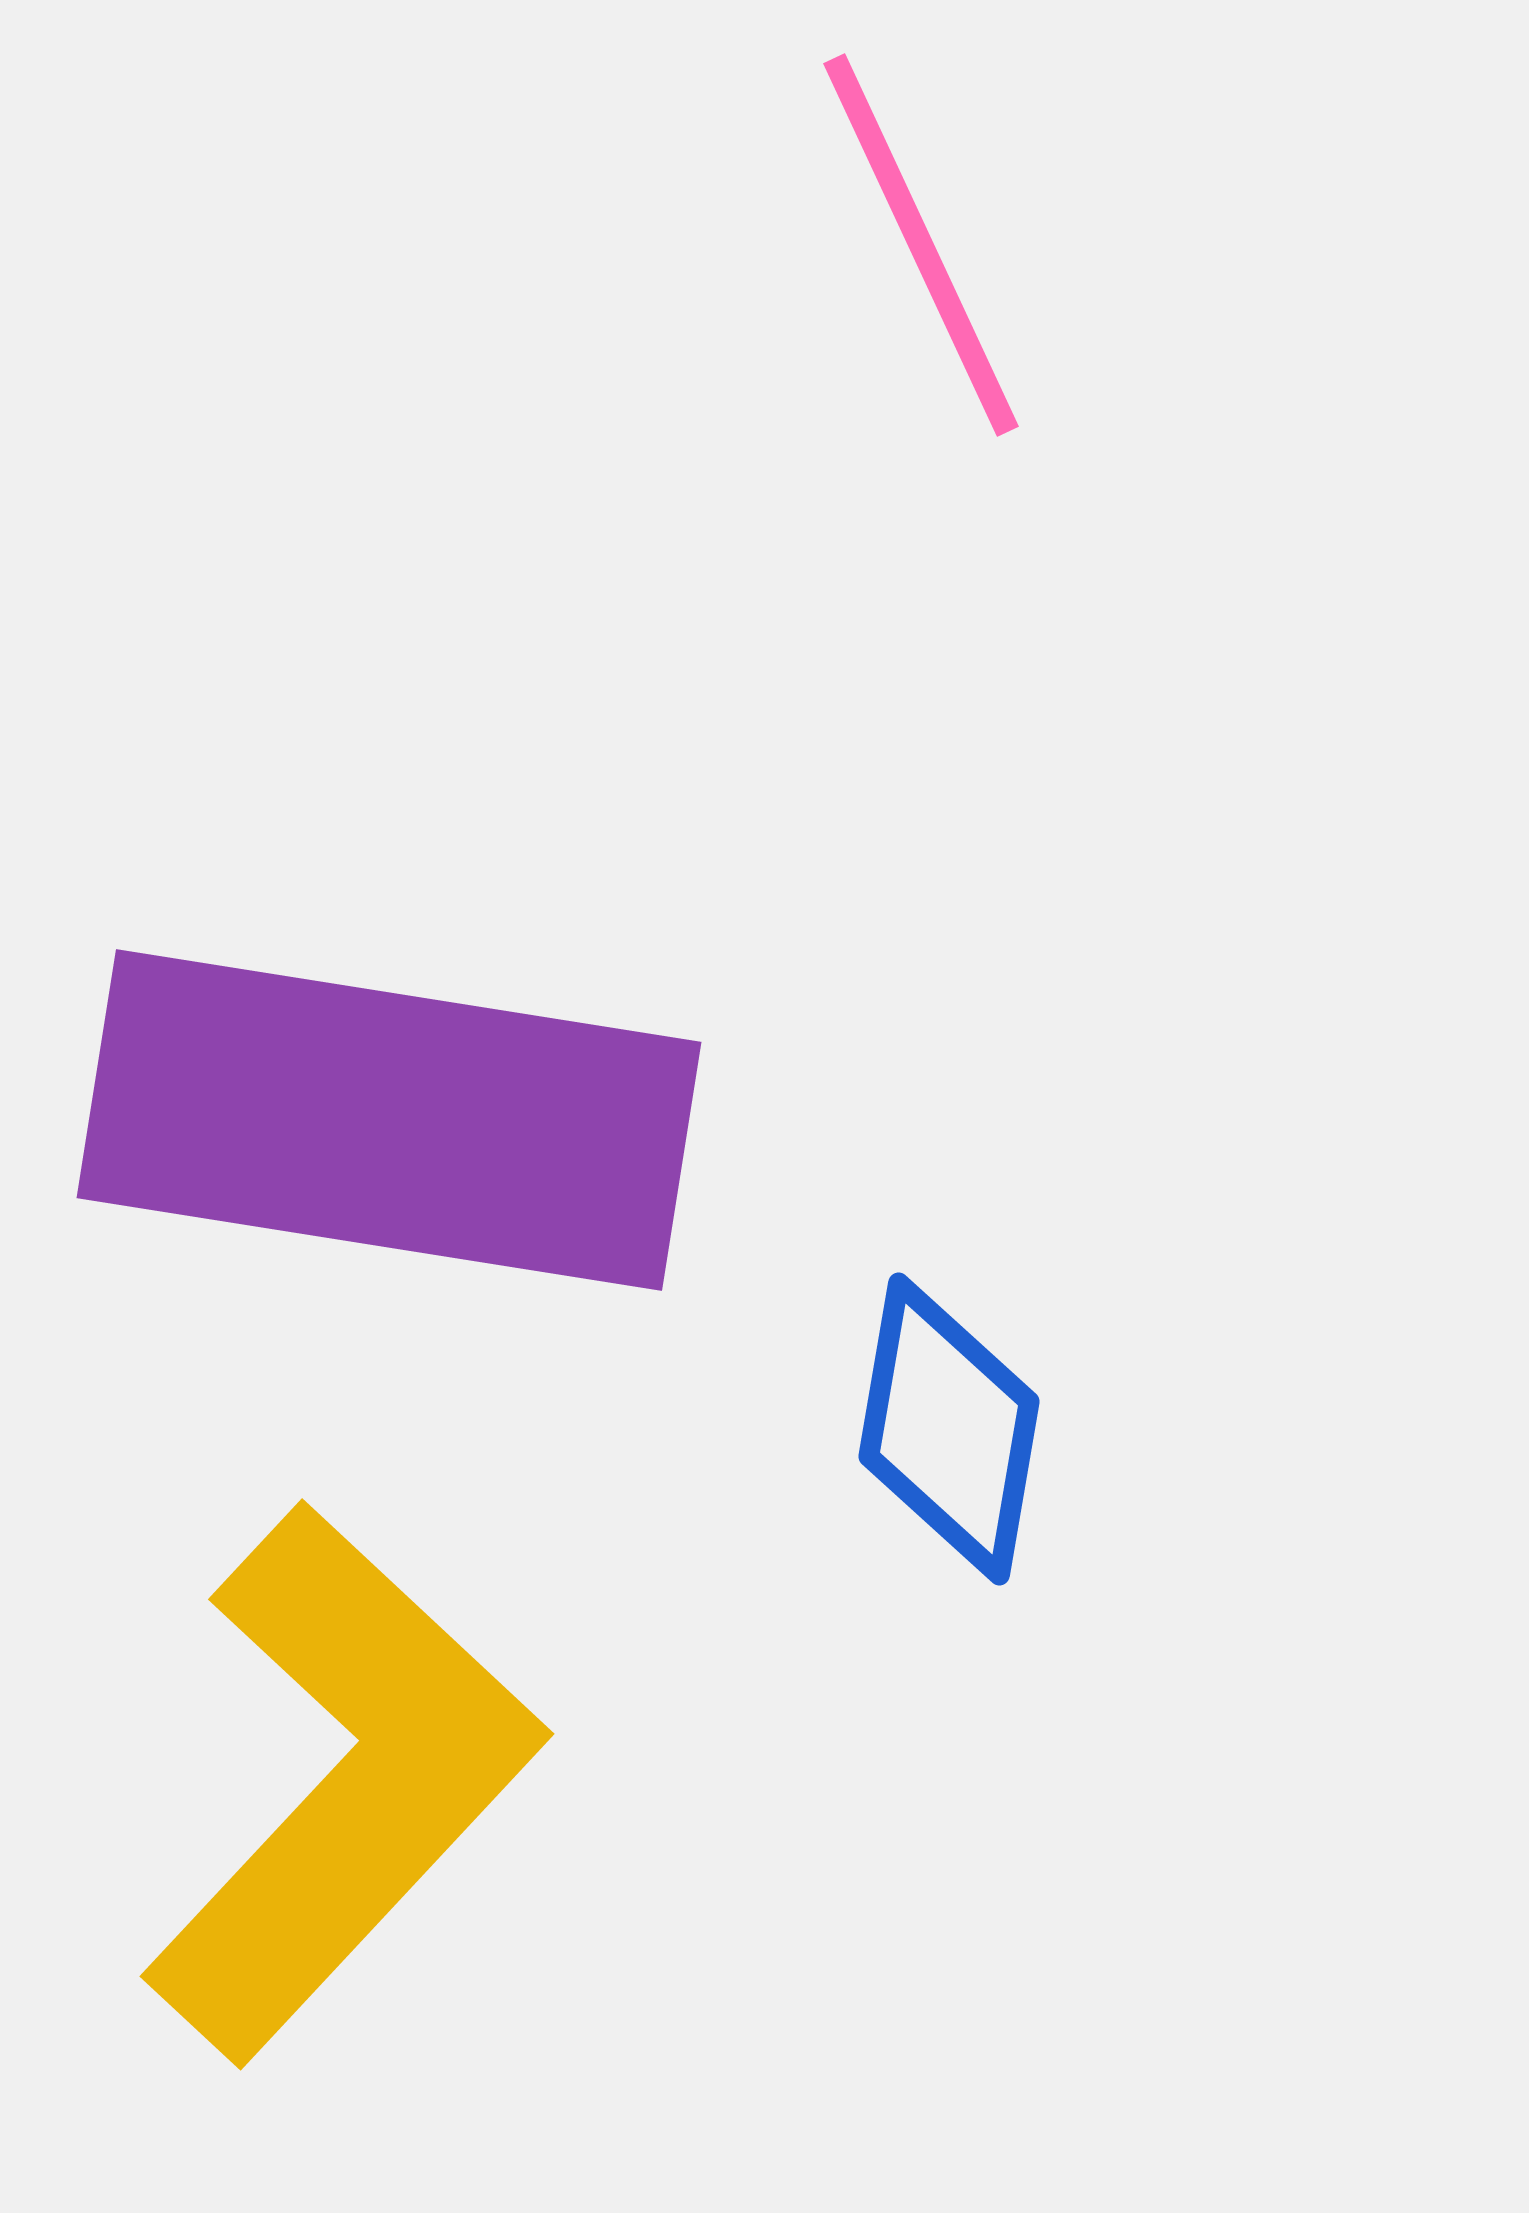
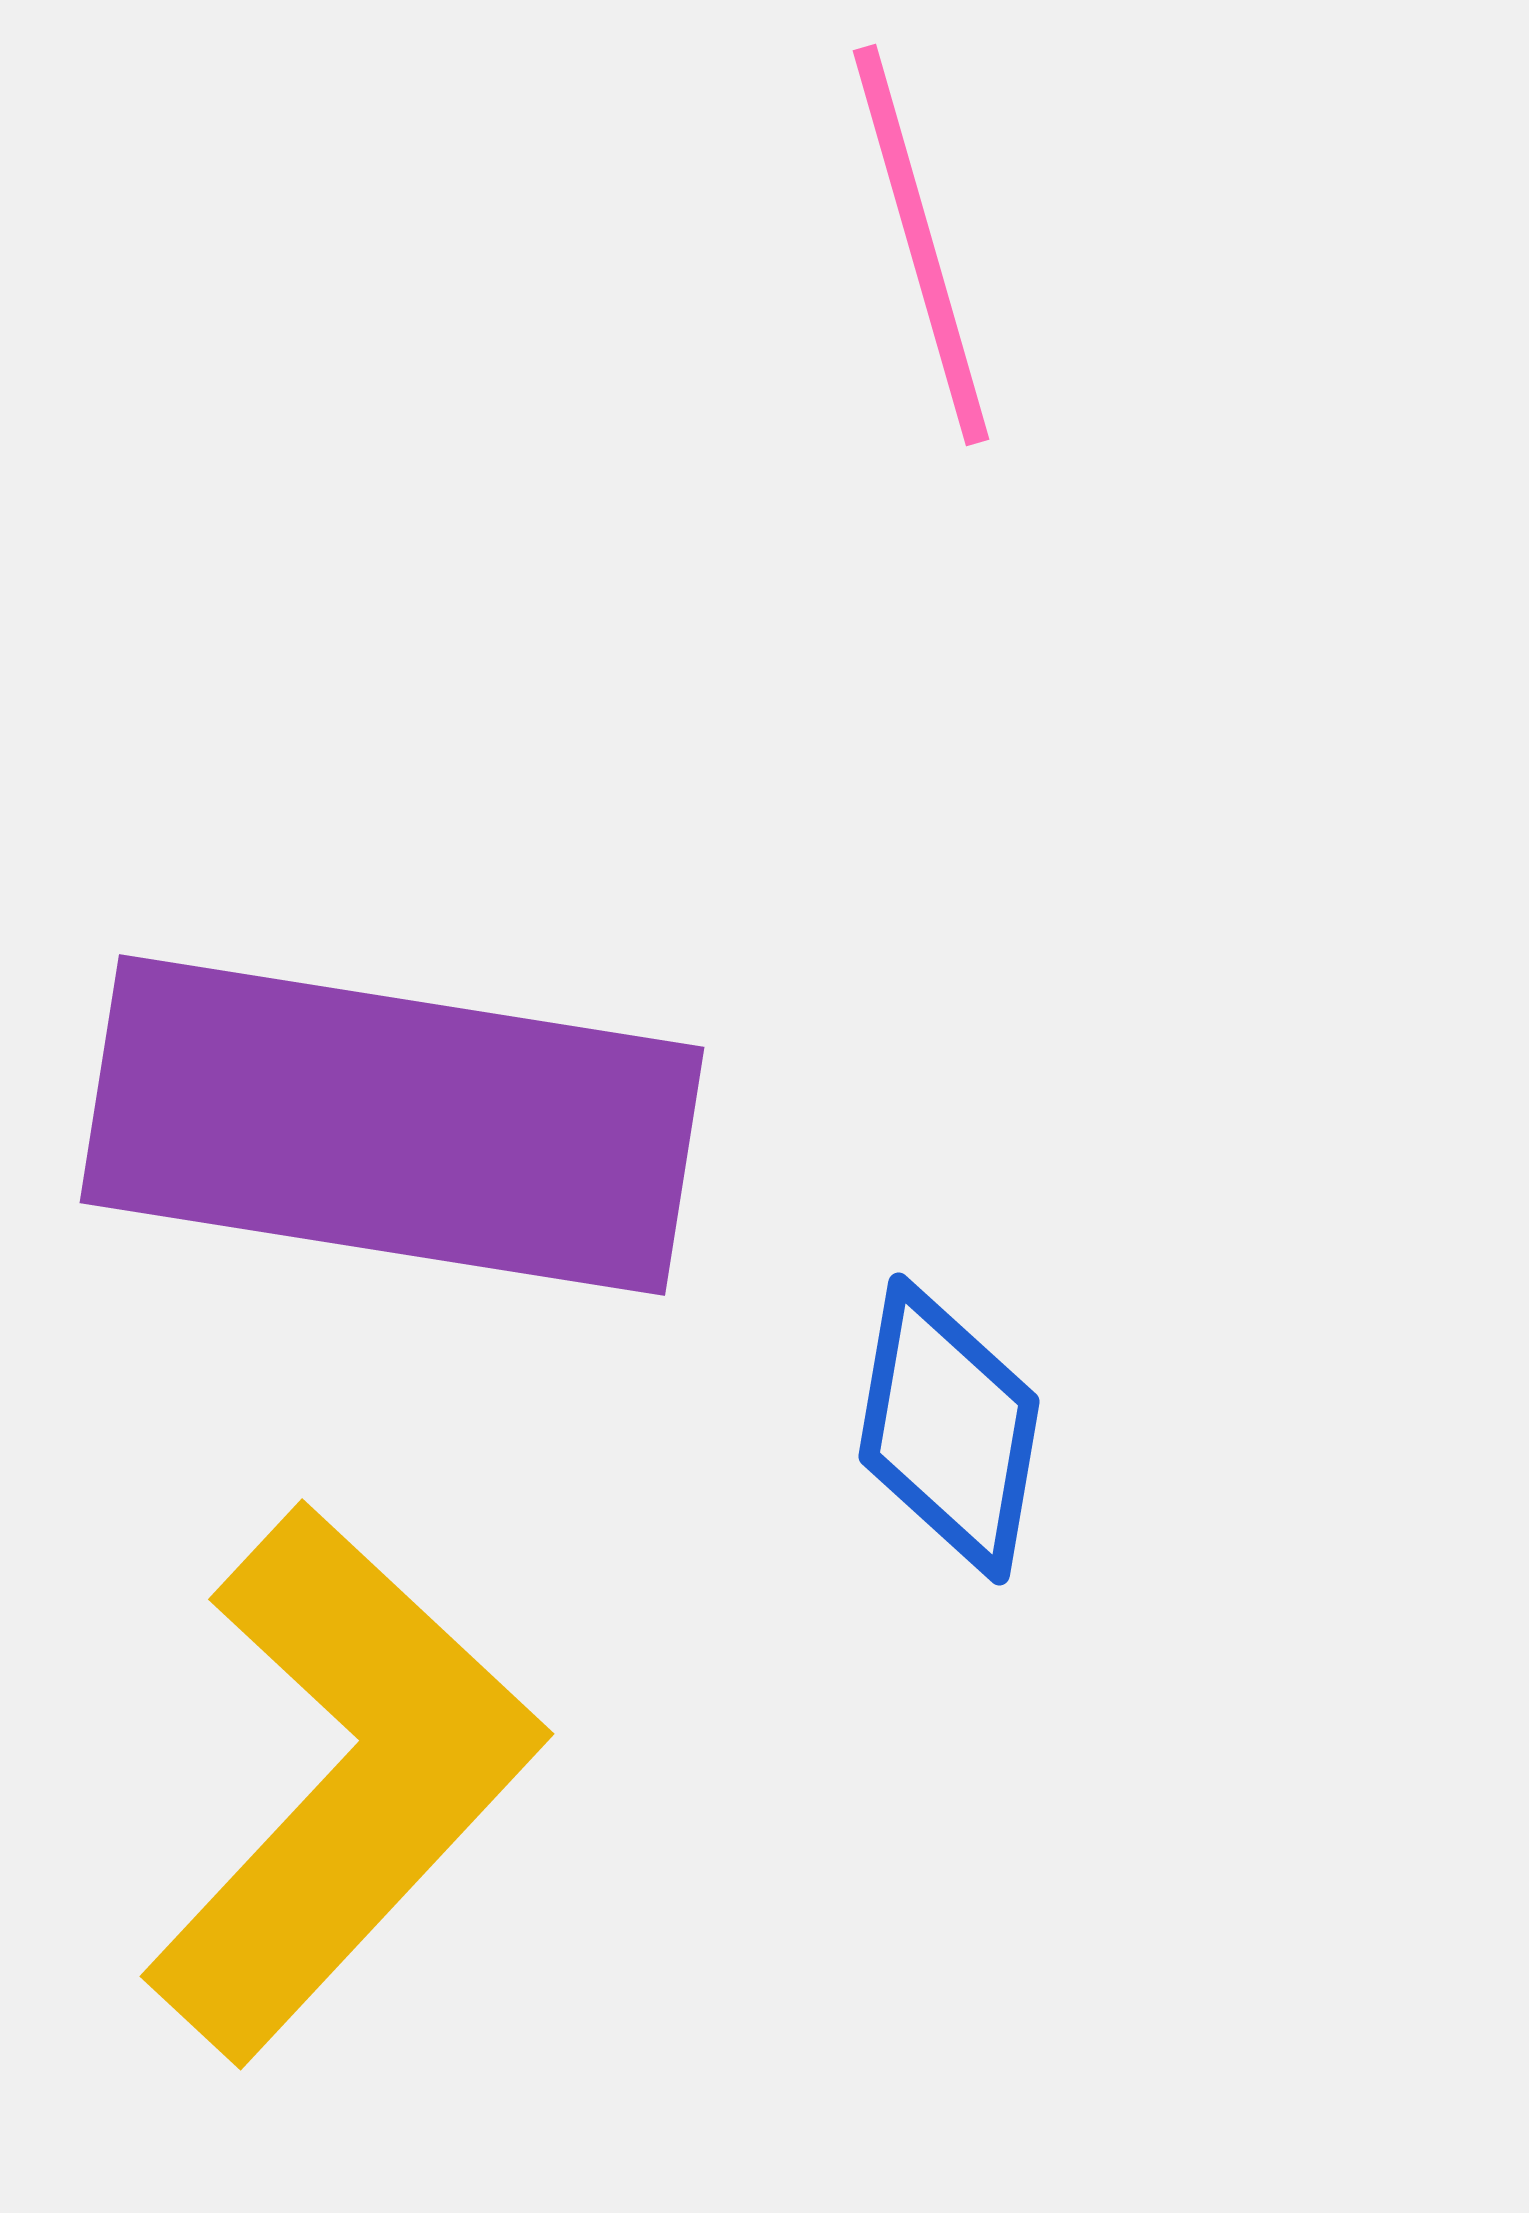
pink line: rotated 9 degrees clockwise
purple rectangle: moved 3 px right, 5 px down
